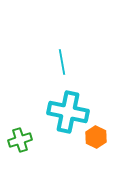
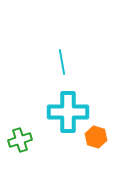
cyan cross: rotated 12 degrees counterclockwise
orange hexagon: rotated 10 degrees counterclockwise
